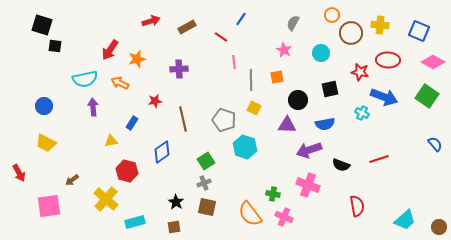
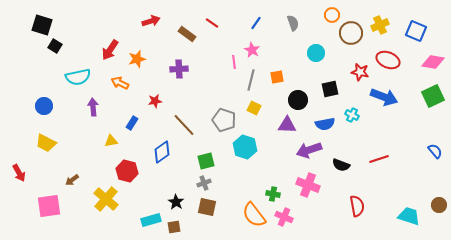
blue line at (241, 19): moved 15 px right, 4 px down
gray semicircle at (293, 23): rotated 133 degrees clockwise
yellow cross at (380, 25): rotated 30 degrees counterclockwise
brown rectangle at (187, 27): moved 7 px down; rotated 66 degrees clockwise
blue square at (419, 31): moved 3 px left
red line at (221, 37): moved 9 px left, 14 px up
black square at (55, 46): rotated 24 degrees clockwise
pink star at (284, 50): moved 32 px left
cyan circle at (321, 53): moved 5 px left
red ellipse at (388, 60): rotated 20 degrees clockwise
pink diamond at (433, 62): rotated 20 degrees counterclockwise
cyan semicircle at (85, 79): moved 7 px left, 2 px up
gray line at (251, 80): rotated 15 degrees clockwise
green square at (427, 96): moved 6 px right; rotated 30 degrees clockwise
cyan cross at (362, 113): moved 10 px left, 2 px down
brown line at (183, 119): moved 1 px right, 6 px down; rotated 30 degrees counterclockwise
blue semicircle at (435, 144): moved 7 px down
green square at (206, 161): rotated 18 degrees clockwise
orange semicircle at (250, 214): moved 4 px right, 1 px down
cyan trapezoid at (405, 220): moved 4 px right, 4 px up; rotated 120 degrees counterclockwise
cyan rectangle at (135, 222): moved 16 px right, 2 px up
brown circle at (439, 227): moved 22 px up
